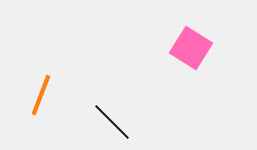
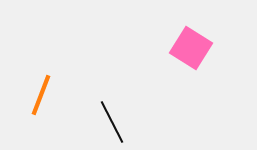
black line: rotated 18 degrees clockwise
